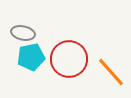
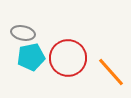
red circle: moved 1 px left, 1 px up
